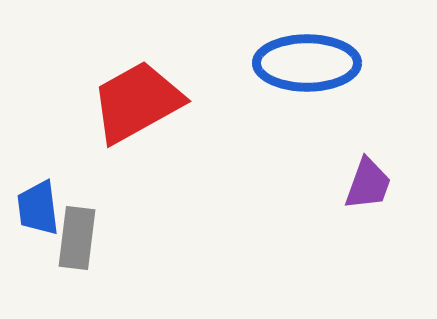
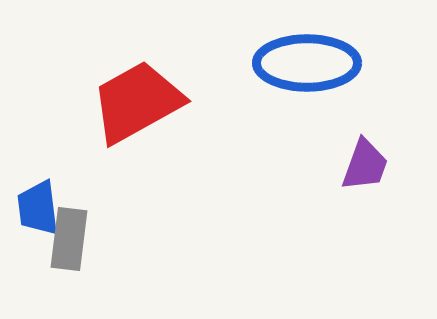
purple trapezoid: moved 3 px left, 19 px up
gray rectangle: moved 8 px left, 1 px down
